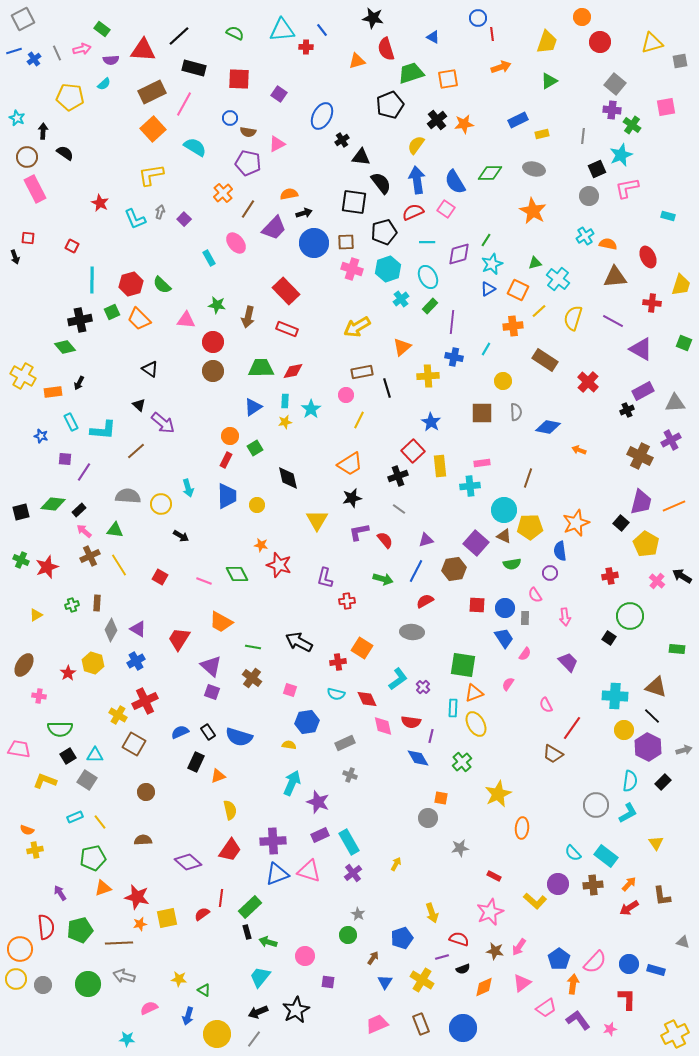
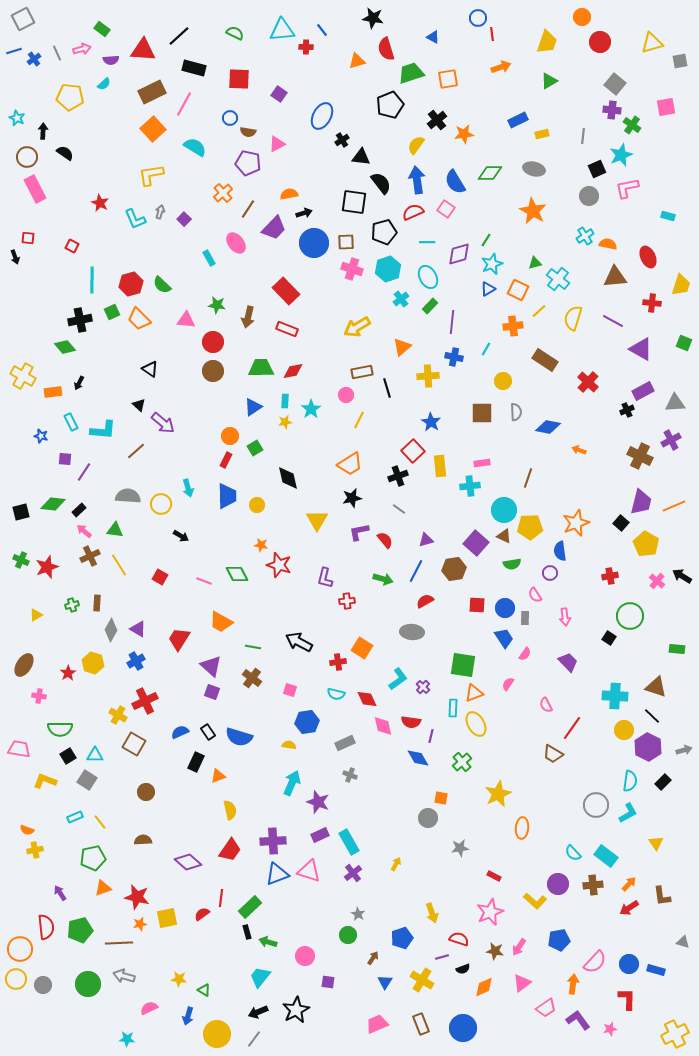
orange star at (464, 124): moved 10 px down
blue pentagon at (559, 959): moved 19 px up; rotated 25 degrees clockwise
